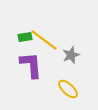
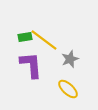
gray star: moved 1 px left, 4 px down
